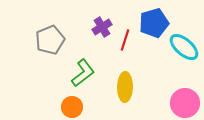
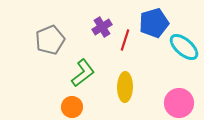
pink circle: moved 6 px left
